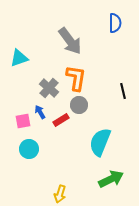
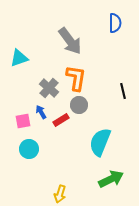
blue arrow: moved 1 px right
